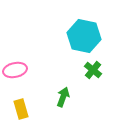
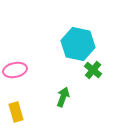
cyan hexagon: moved 6 px left, 8 px down
yellow rectangle: moved 5 px left, 3 px down
